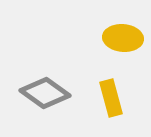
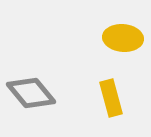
gray diamond: moved 14 px left; rotated 15 degrees clockwise
